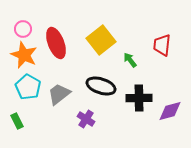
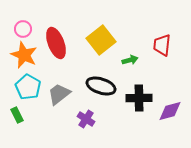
green arrow: rotated 112 degrees clockwise
green rectangle: moved 6 px up
